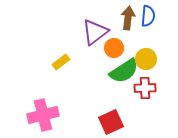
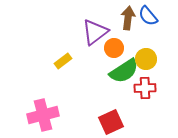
blue semicircle: rotated 135 degrees clockwise
yellow rectangle: moved 2 px right, 1 px up
